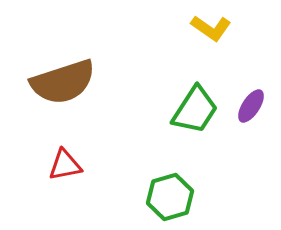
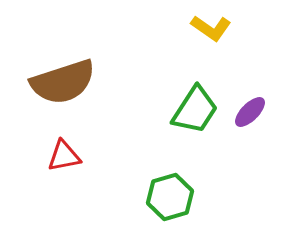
purple ellipse: moved 1 px left, 6 px down; rotated 12 degrees clockwise
red triangle: moved 1 px left, 9 px up
